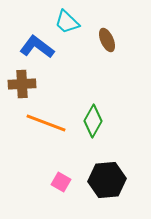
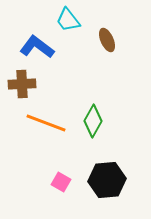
cyan trapezoid: moved 1 px right, 2 px up; rotated 8 degrees clockwise
